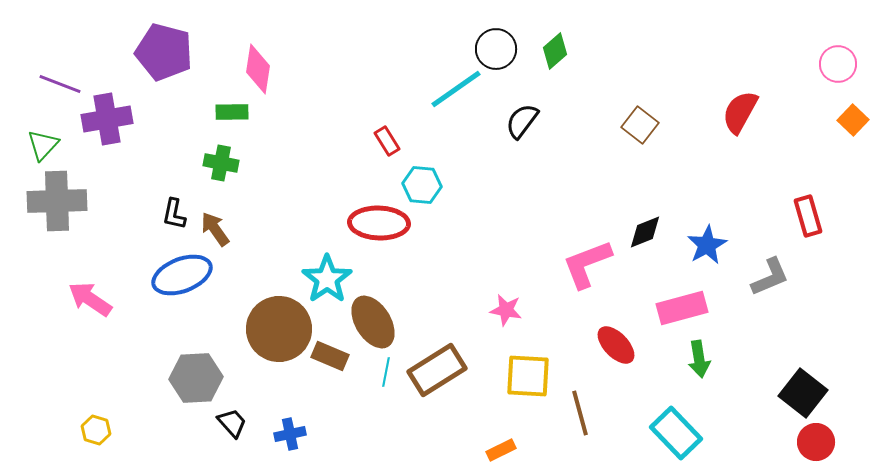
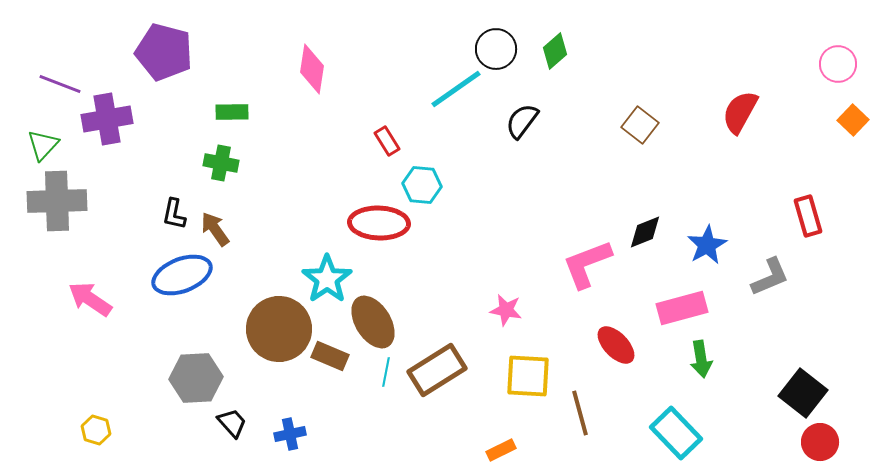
pink diamond at (258, 69): moved 54 px right
green arrow at (699, 359): moved 2 px right
red circle at (816, 442): moved 4 px right
